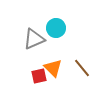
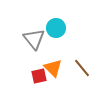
gray triangle: rotated 45 degrees counterclockwise
